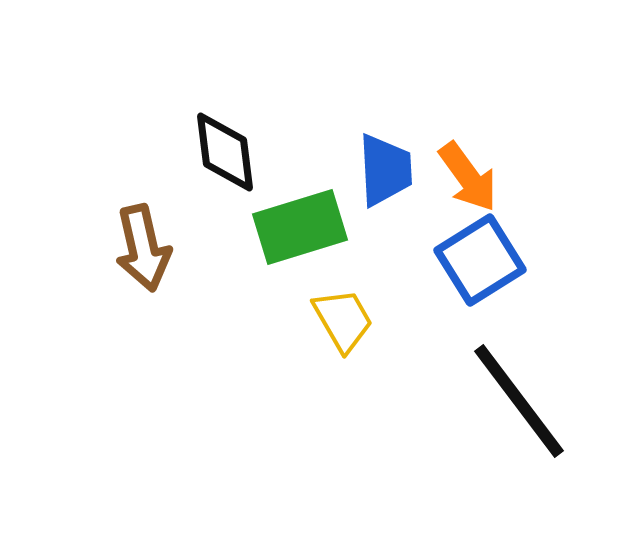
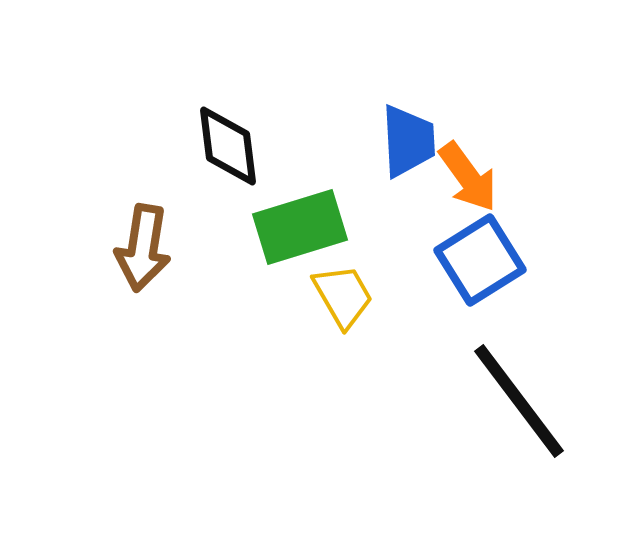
black diamond: moved 3 px right, 6 px up
blue trapezoid: moved 23 px right, 29 px up
brown arrow: rotated 22 degrees clockwise
yellow trapezoid: moved 24 px up
